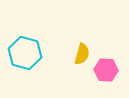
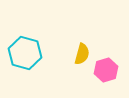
pink hexagon: rotated 20 degrees counterclockwise
